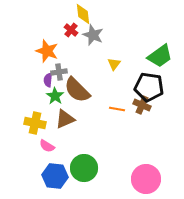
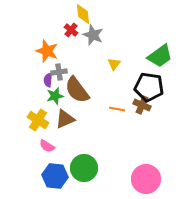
brown semicircle: rotated 8 degrees clockwise
green star: rotated 24 degrees clockwise
yellow cross: moved 3 px right, 3 px up; rotated 20 degrees clockwise
